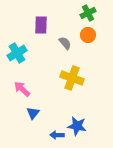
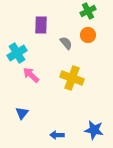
green cross: moved 2 px up
gray semicircle: moved 1 px right
pink arrow: moved 9 px right, 14 px up
blue triangle: moved 11 px left
blue star: moved 17 px right, 4 px down
